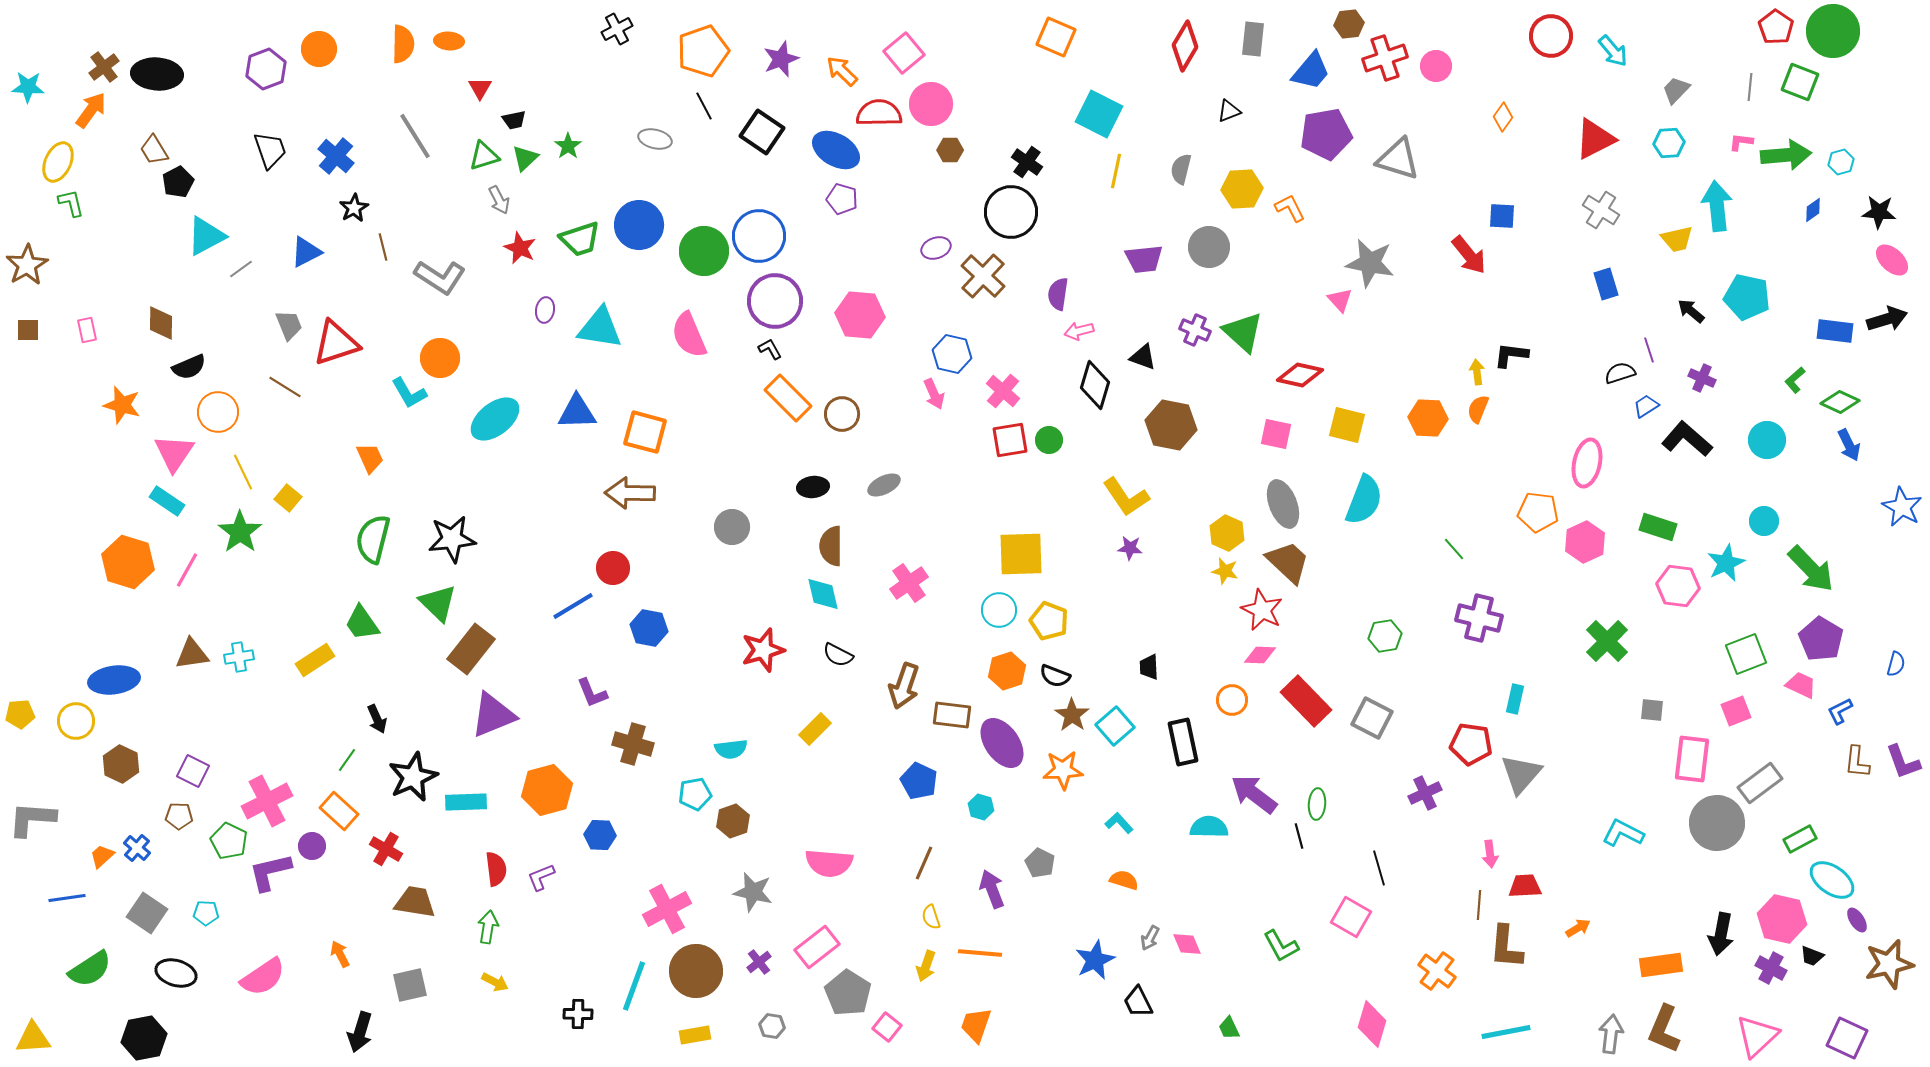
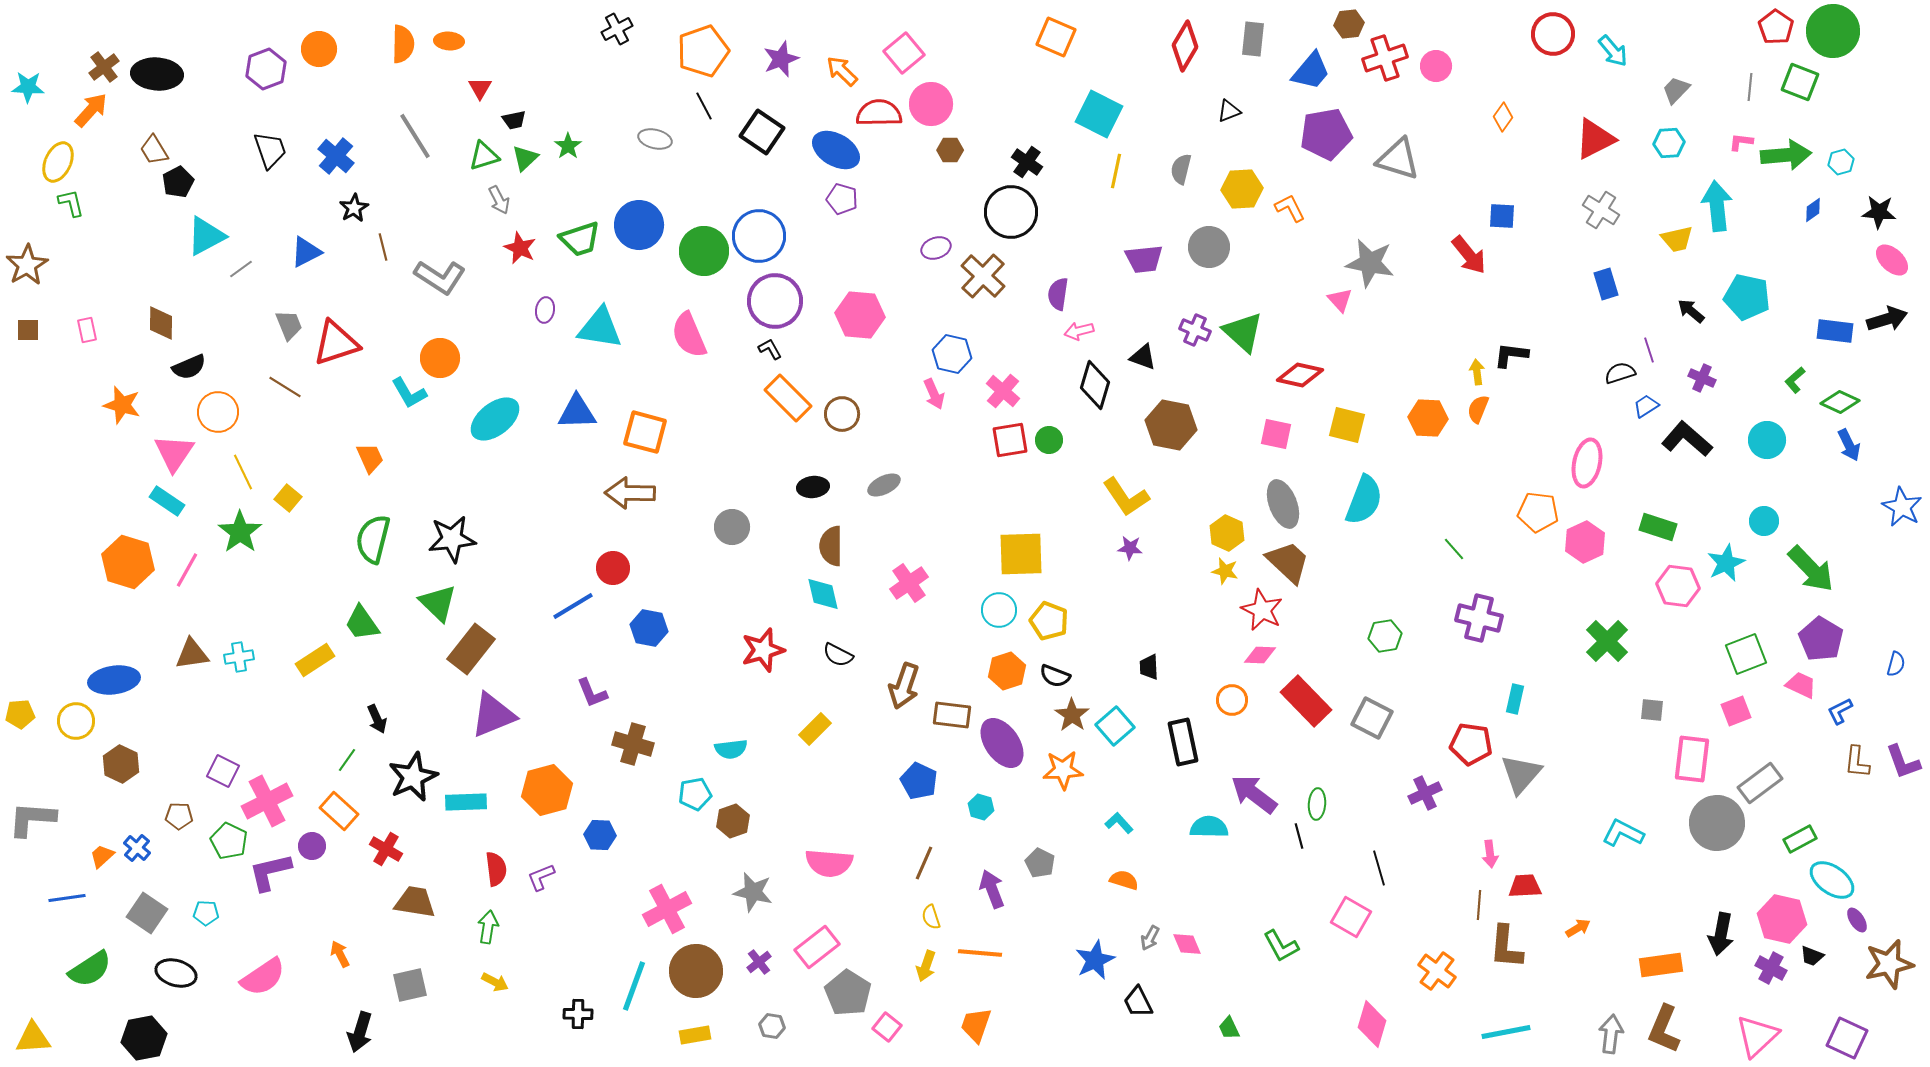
red circle at (1551, 36): moved 2 px right, 2 px up
orange arrow at (91, 110): rotated 6 degrees clockwise
purple square at (193, 771): moved 30 px right
